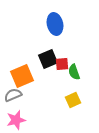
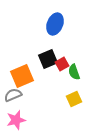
blue ellipse: rotated 35 degrees clockwise
red square: rotated 24 degrees counterclockwise
yellow square: moved 1 px right, 1 px up
